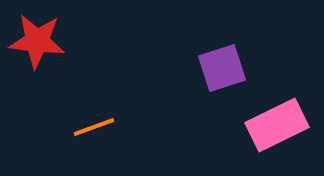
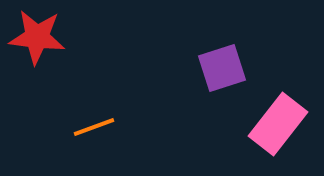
red star: moved 4 px up
pink rectangle: moved 1 px right, 1 px up; rotated 26 degrees counterclockwise
